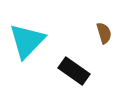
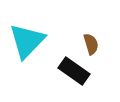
brown semicircle: moved 13 px left, 11 px down
